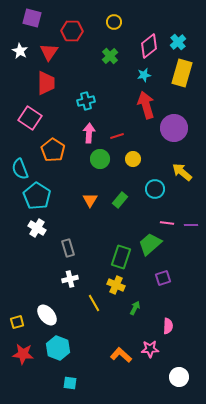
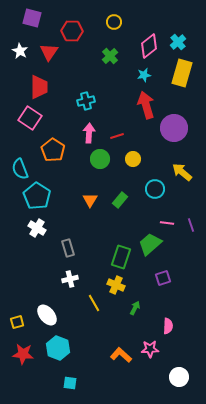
red trapezoid at (46, 83): moved 7 px left, 4 px down
purple line at (191, 225): rotated 72 degrees clockwise
